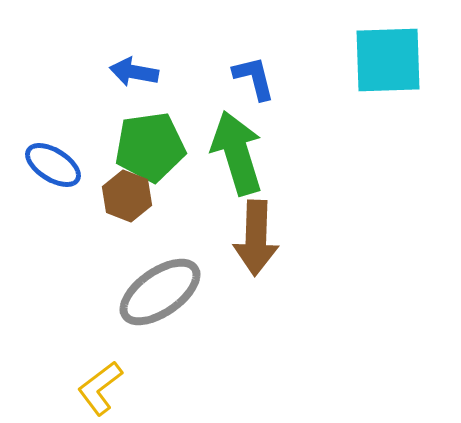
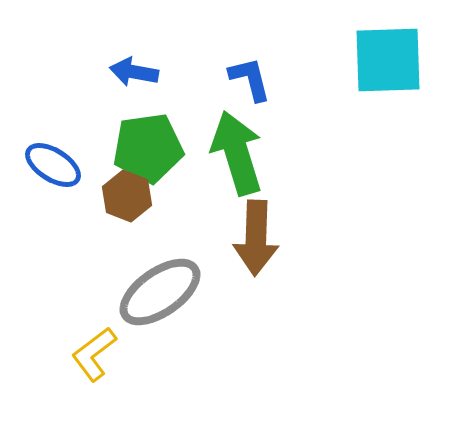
blue L-shape: moved 4 px left, 1 px down
green pentagon: moved 2 px left, 1 px down
yellow L-shape: moved 6 px left, 34 px up
